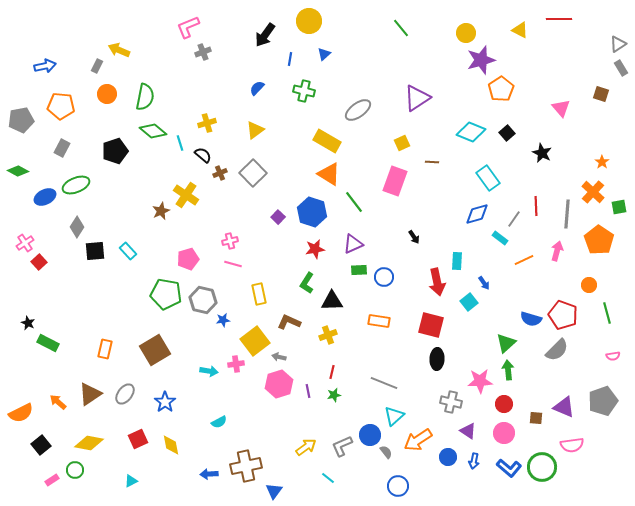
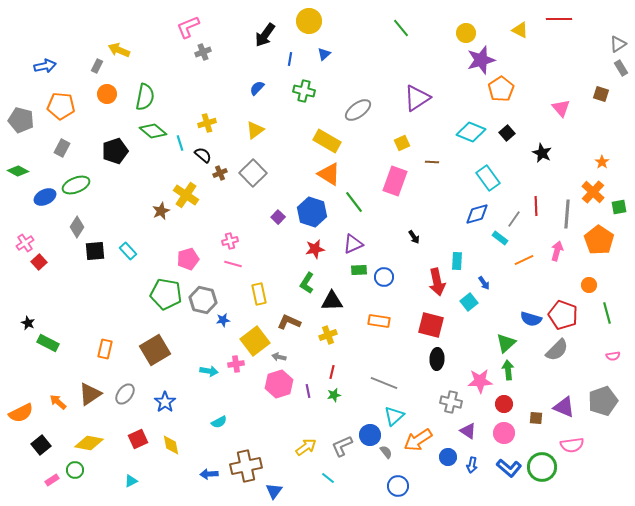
gray pentagon at (21, 120): rotated 25 degrees clockwise
blue arrow at (474, 461): moved 2 px left, 4 px down
